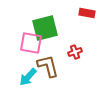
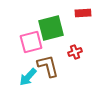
red rectangle: moved 4 px left; rotated 14 degrees counterclockwise
green square: moved 6 px right
pink square: moved 1 px up; rotated 25 degrees counterclockwise
